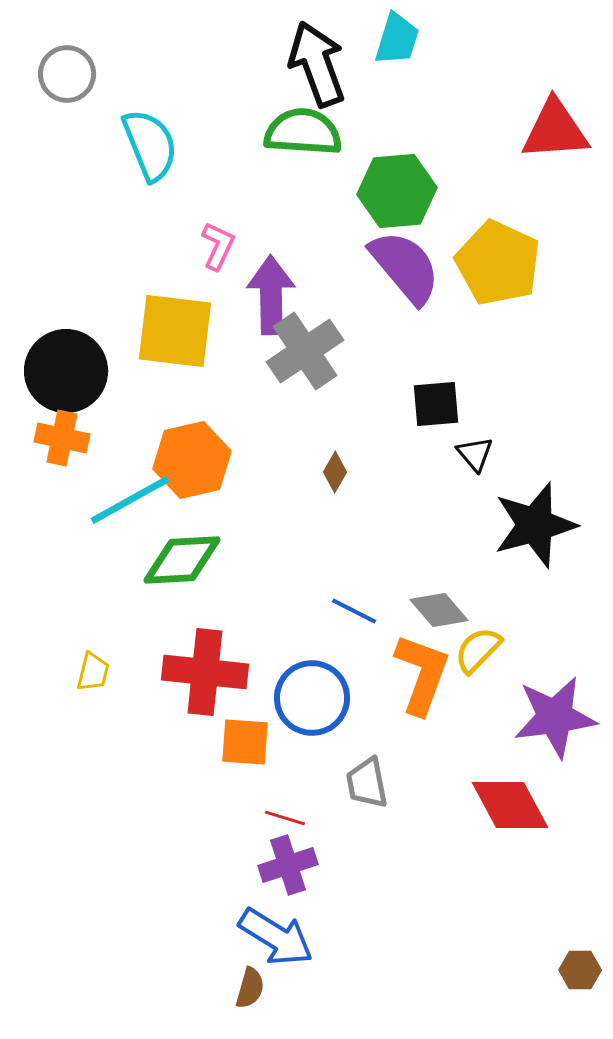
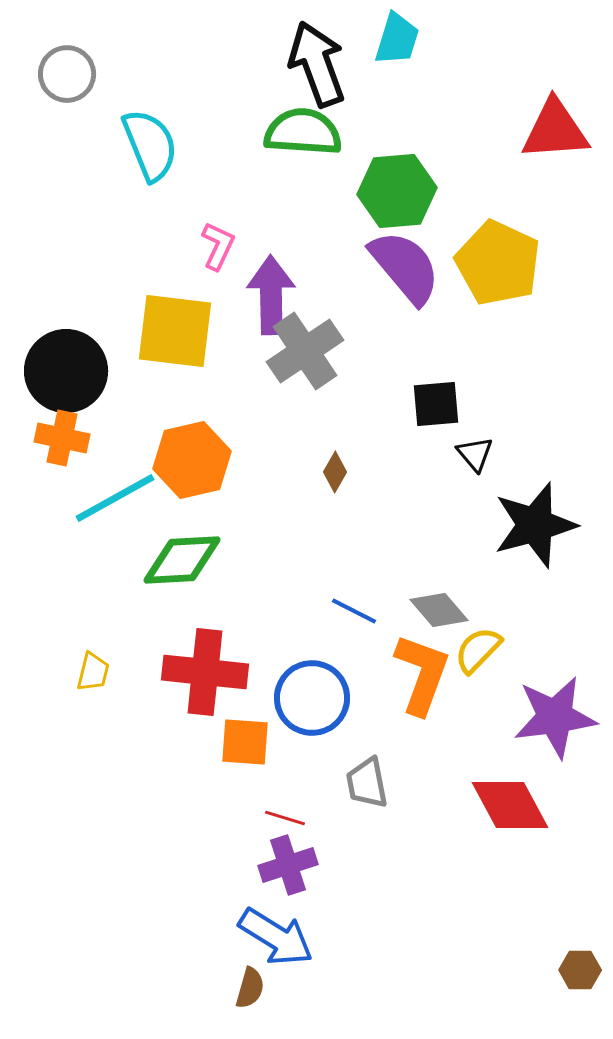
cyan line: moved 15 px left, 2 px up
